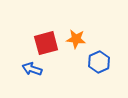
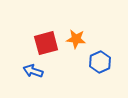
blue hexagon: moved 1 px right
blue arrow: moved 1 px right, 2 px down
